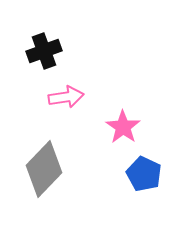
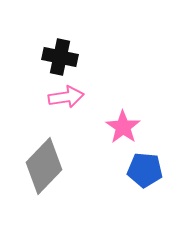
black cross: moved 16 px right, 6 px down; rotated 32 degrees clockwise
gray diamond: moved 3 px up
blue pentagon: moved 1 px right, 4 px up; rotated 20 degrees counterclockwise
